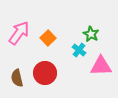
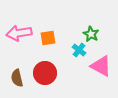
pink arrow: rotated 135 degrees counterclockwise
orange square: rotated 35 degrees clockwise
pink triangle: rotated 30 degrees clockwise
